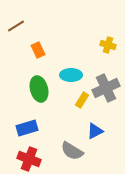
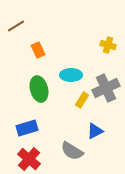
red cross: rotated 20 degrees clockwise
